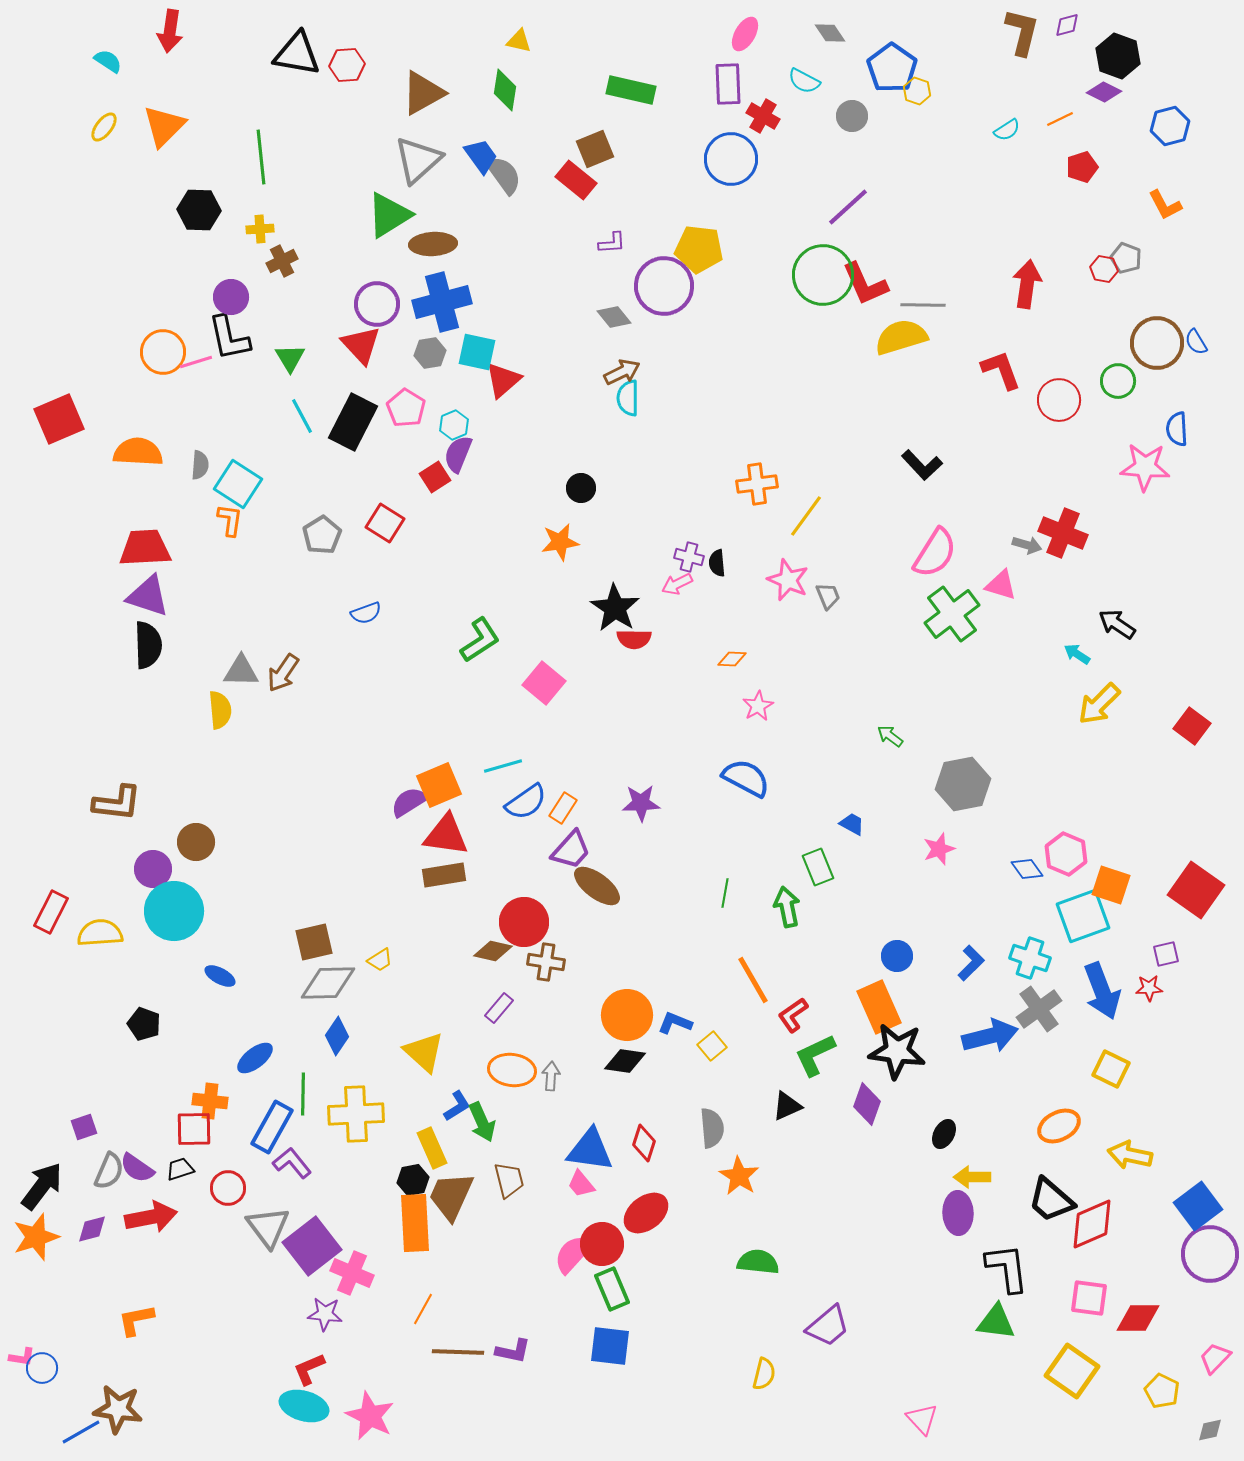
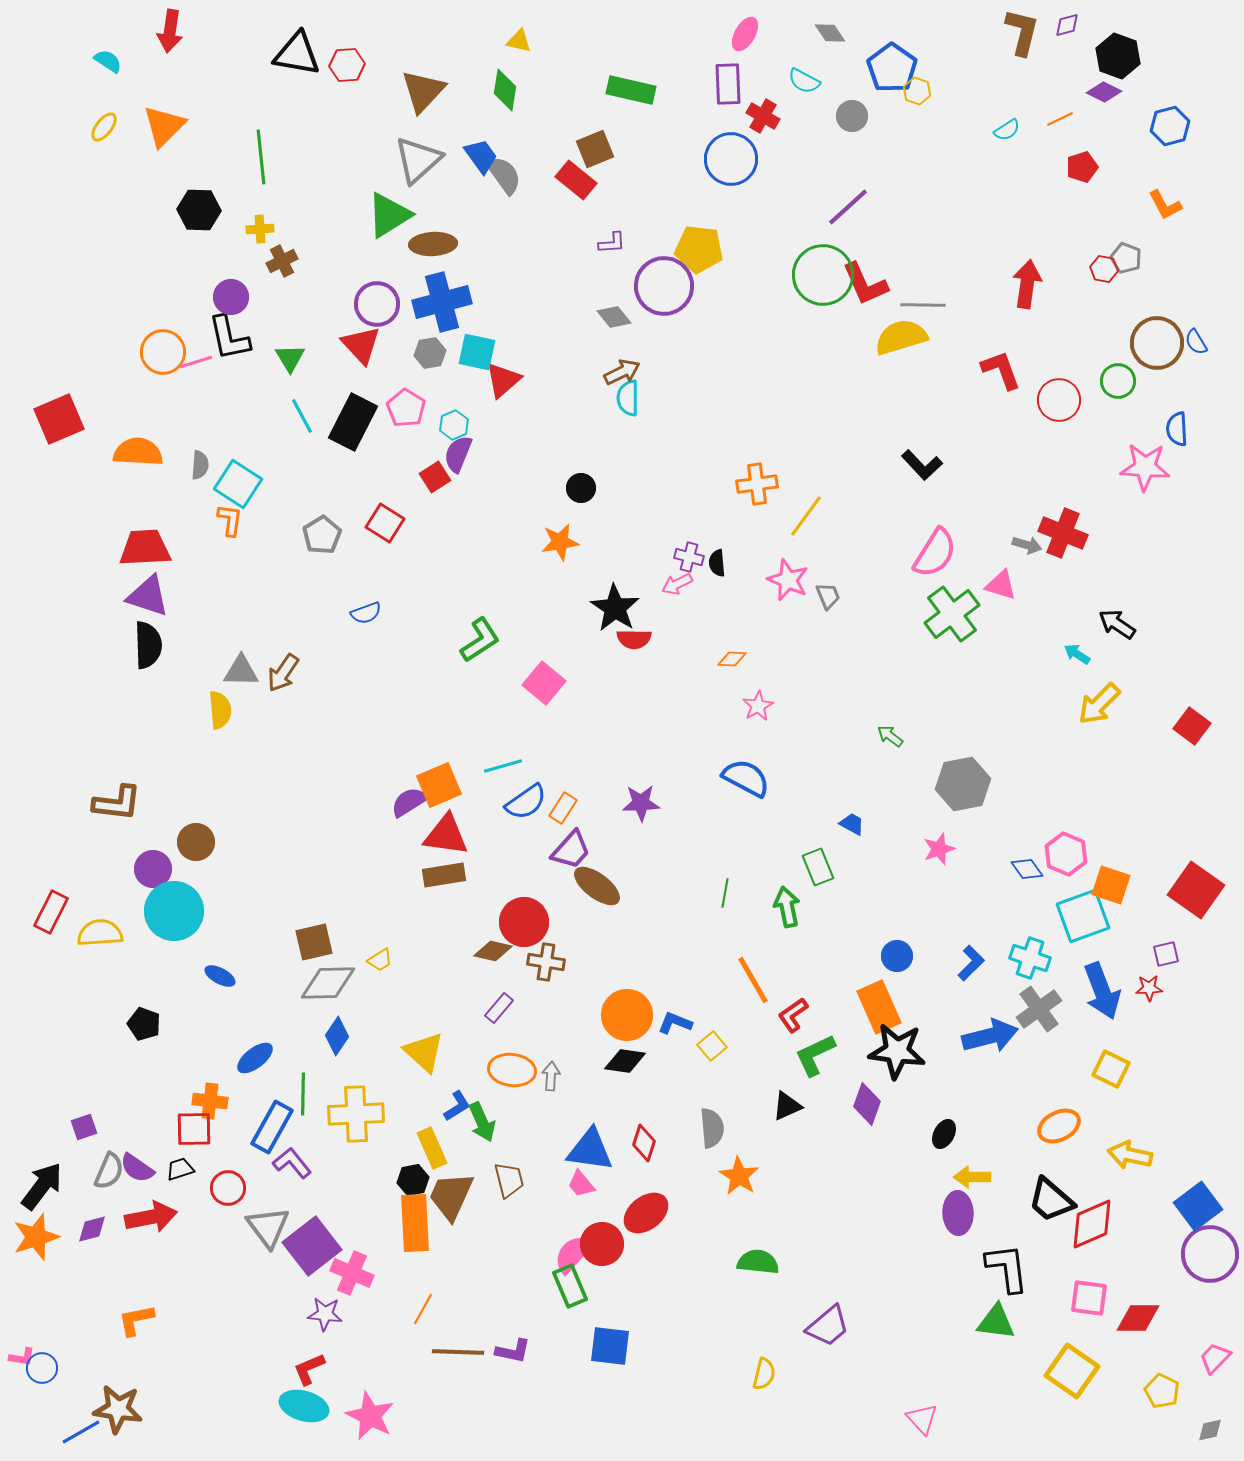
brown triangle at (423, 93): moved 2 px up; rotated 18 degrees counterclockwise
green rectangle at (612, 1289): moved 42 px left, 3 px up
